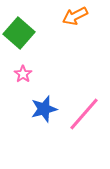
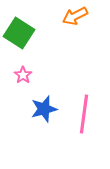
green square: rotated 8 degrees counterclockwise
pink star: moved 1 px down
pink line: rotated 33 degrees counterclockwise
